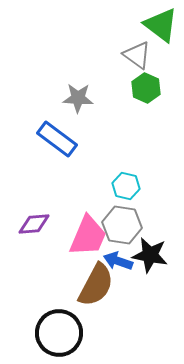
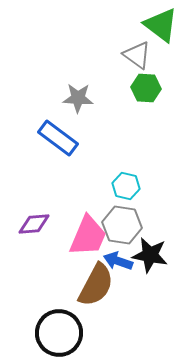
green hexagon: rotated 20 degrees counterclockwise
blue rectangle: moved 1 px right, 1 px up
